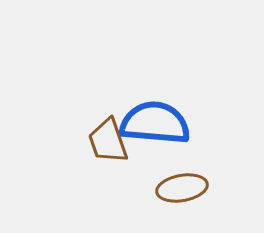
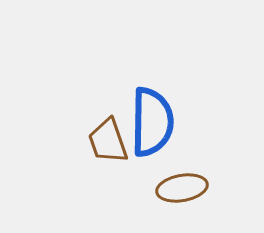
blue semicircle: moved 3 px left, 1 px up; rotated 86 degrees clockwise
